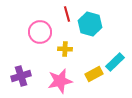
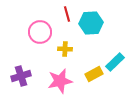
cyan hexagon: moved 1 px right, 1 px up; rotated 20 degrees counterclockwise
